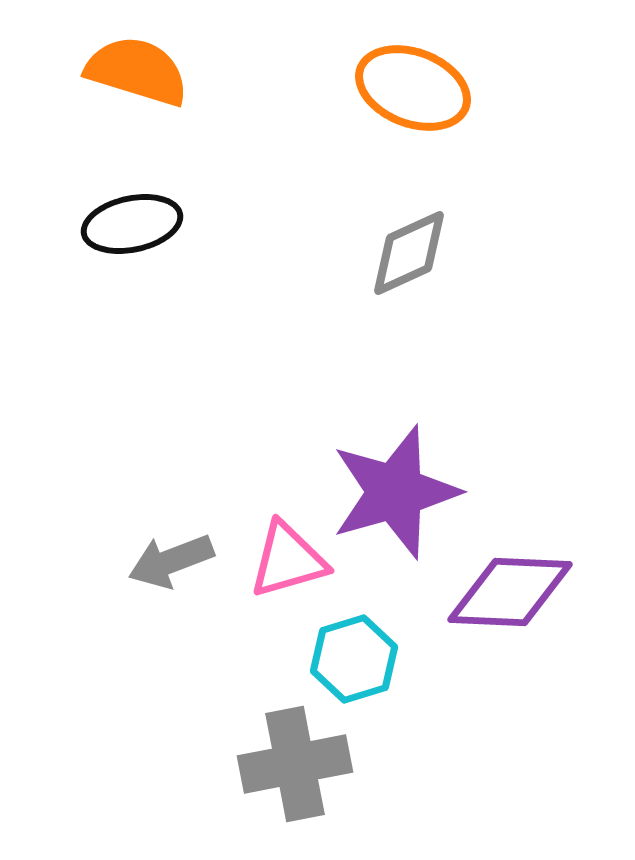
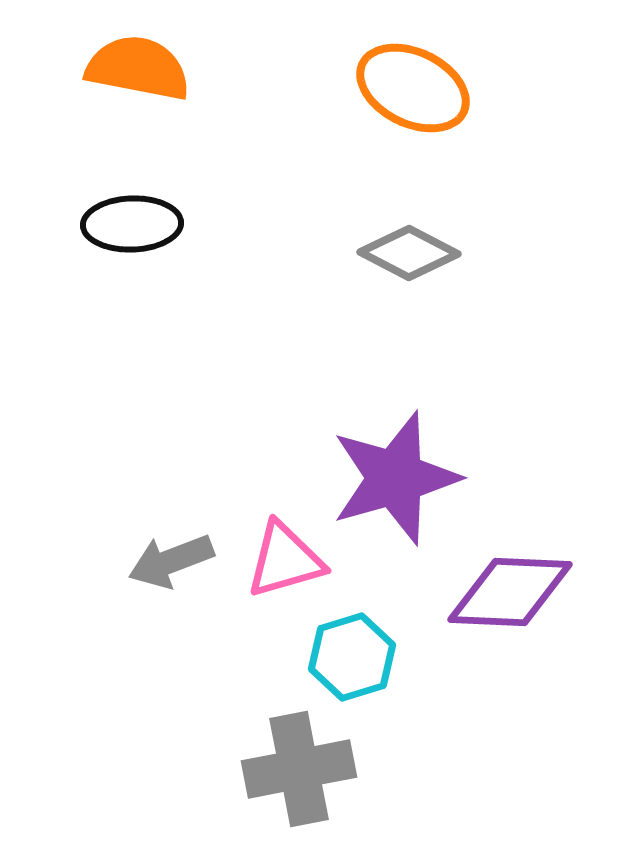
orange semicircle: moved 1 px right, 3 px up; rotated 6 degrees counterclockwise
orange ellipse: rotated 5 degrees clockwise
black ellipse: rotated 10 degrees clockwise
gray diamond: rotated 52 degrees clockwise
purple star: moved 14 px up
pink triangle: moved 3 px left
cyan hexagon: moved 2 px left, 2 px up
gray cross: moved 4 px right, 5 px down
